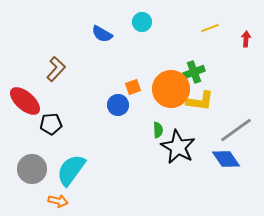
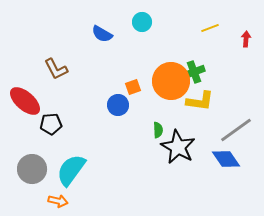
brown L-shape: rotated 110 degrees clockwise
orange circle: moved 8 px up
